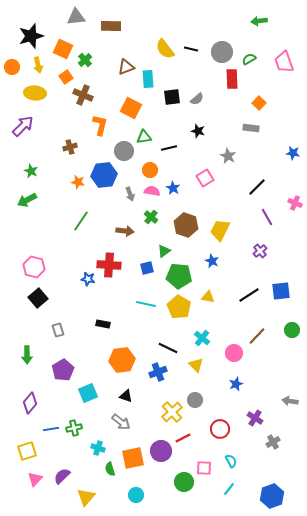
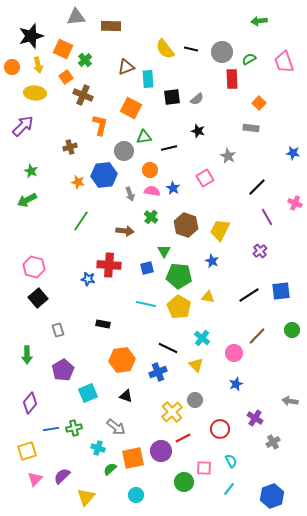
green triangle at (164, 251): rotated 24 degrees counterclockwise
gray arrow at (121, 422): moved 5 px left, 5 px down
green semicircle at (110, 469): rotated 64 degrees clockwise
